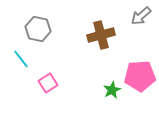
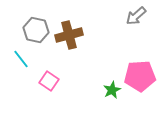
gray arrow: moved 5 px left
gray hexagon: moved 2 px left, 1 px down
brown cross: moved 32 px left
pink square: moved 1 px right, 2 px up; rotated 24 degrees counterclockwise
